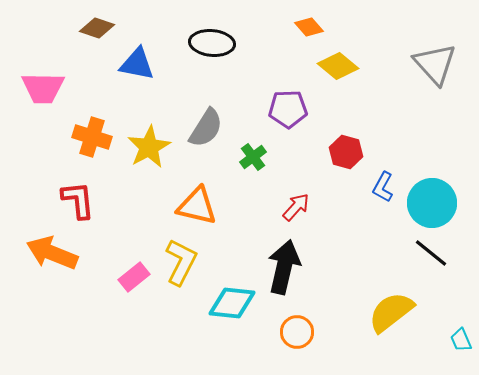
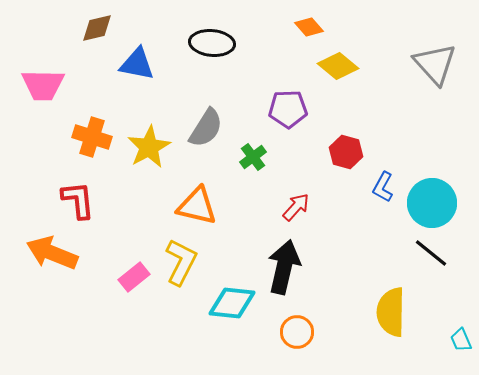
brown diamond: rotated 32 degrees counterclockwise
pink trapezoid: moved 3 px up
yellow semicircle: rotated 51 degrees counterclockwise
